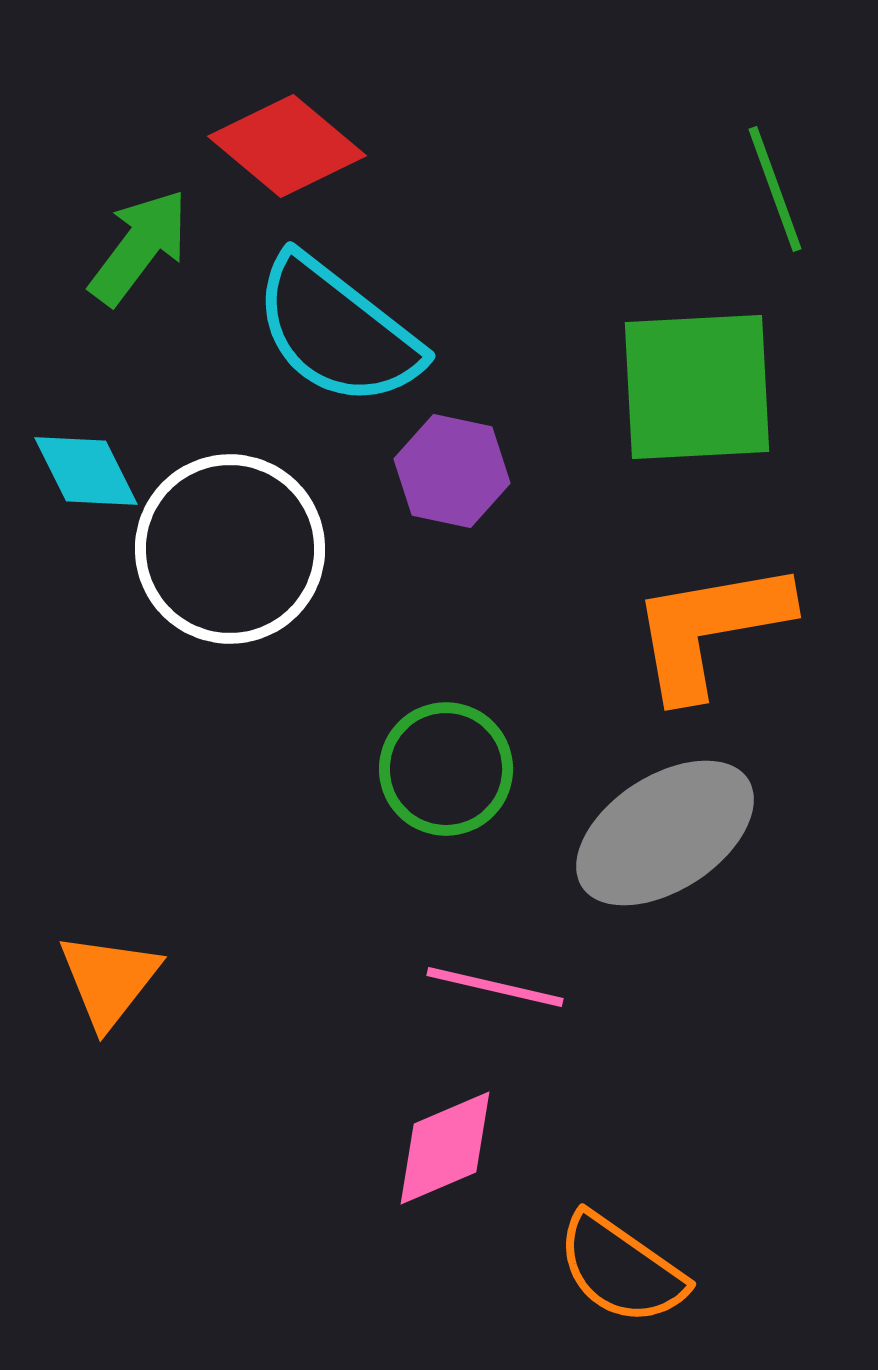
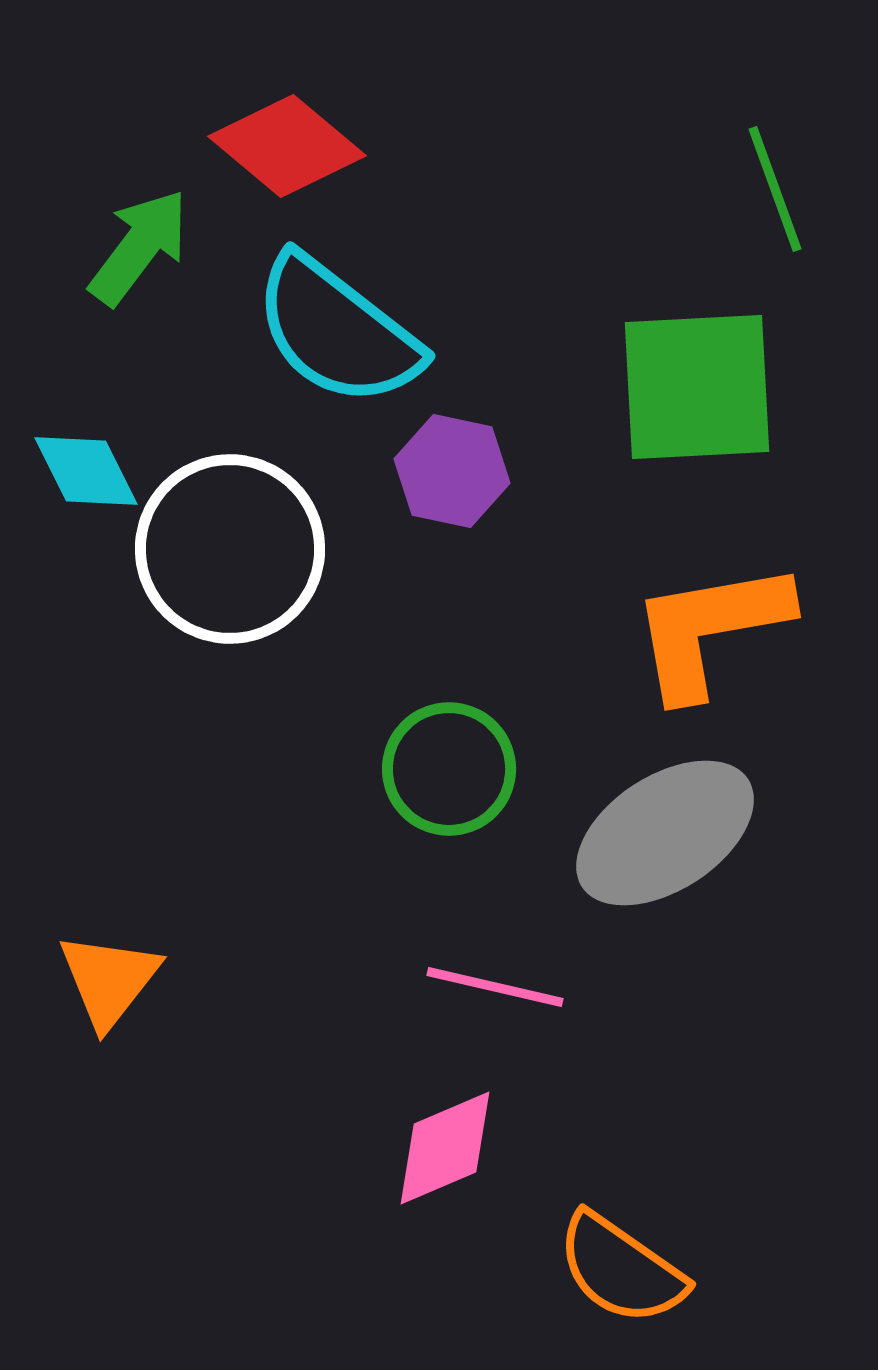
green circle: moved 3 px right
